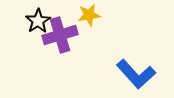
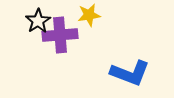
purple cross: rotated 12 degrees clockwise
blue L-shape: moved 6 px left, 1 px up; rotated 27 degrees counterclockwise
